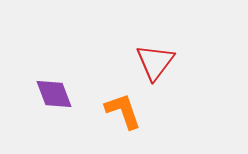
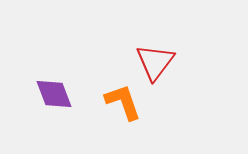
orange L-shape: moved 9 px up
